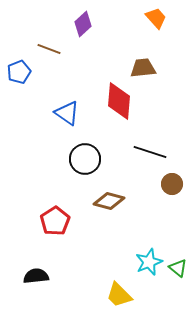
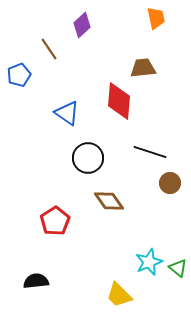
orange trapezoid: rotated 30 degrees clockwise
purple diamond: moved 1 px left, 1 px down
brown line: rotated 35 degrees clockwise
blue pentagon: moved 3 px down
black circle: moved 3 px right, 1 px up
brown circle: moved 2 px left, 1 px up
brown diamond: rotated 40 degrees clockwise
black semicircle: moved 5 px down
